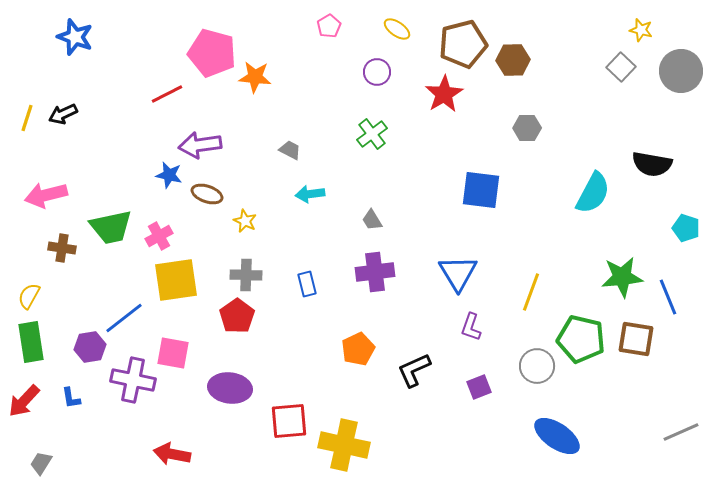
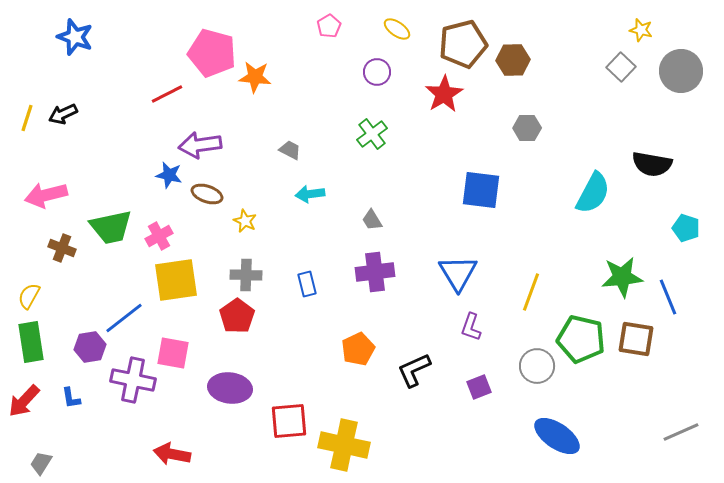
brown cross at (62, 248): rotated 12 degrees clockwise
